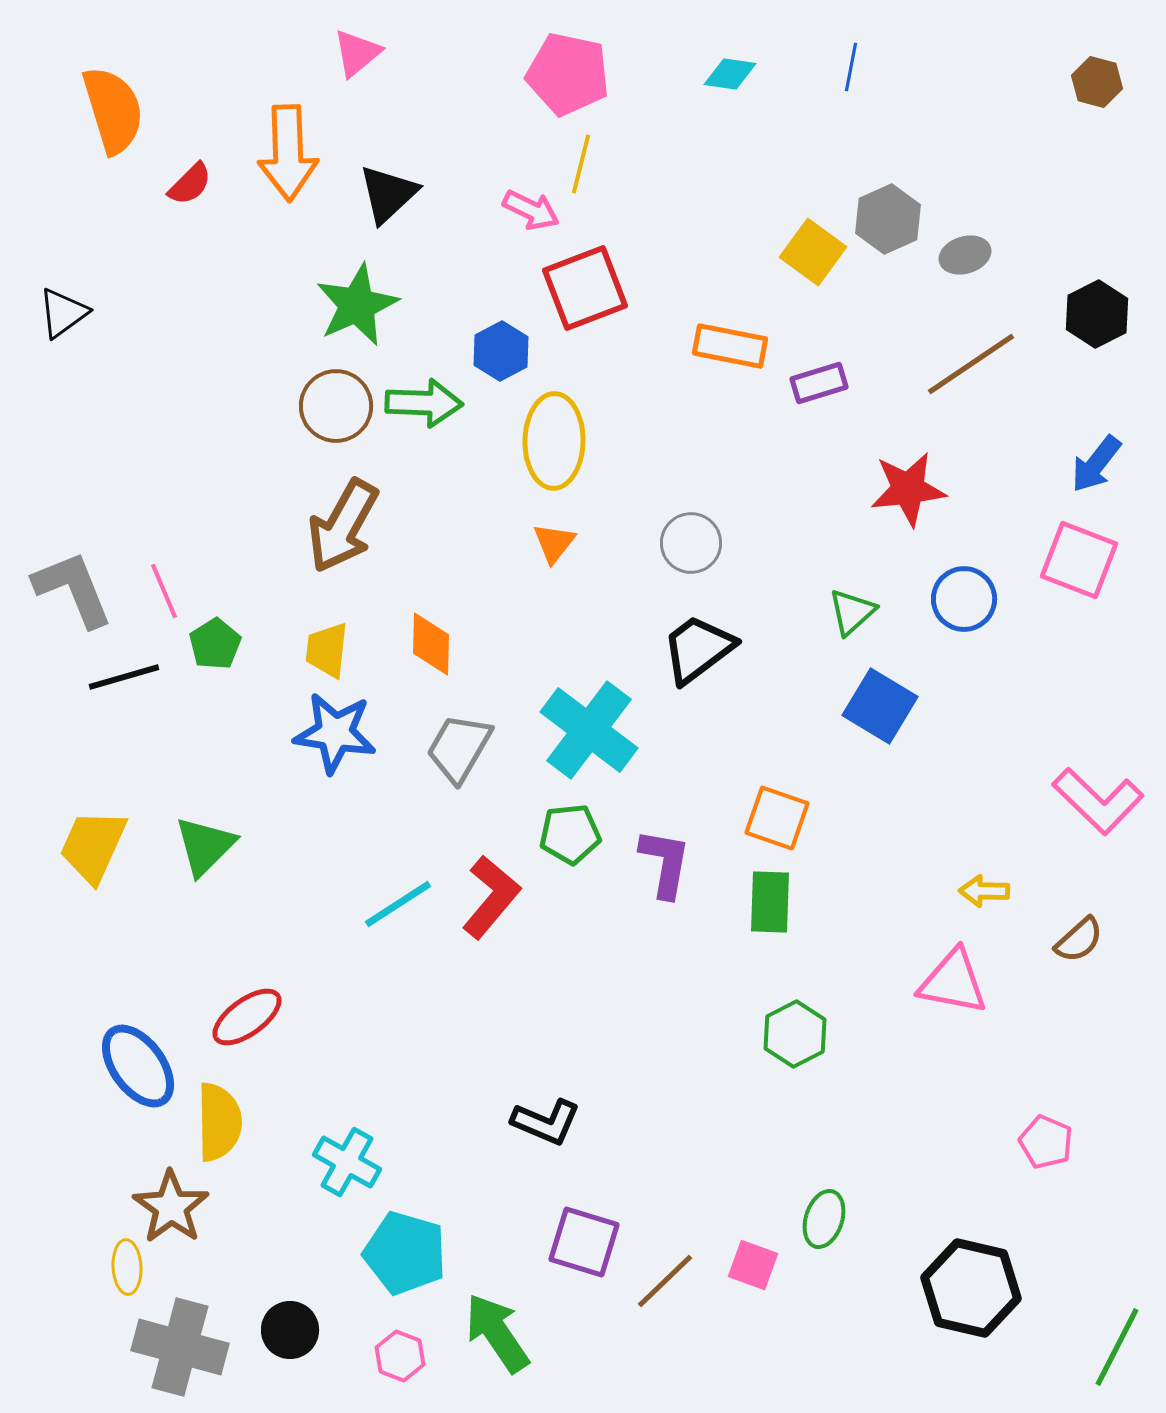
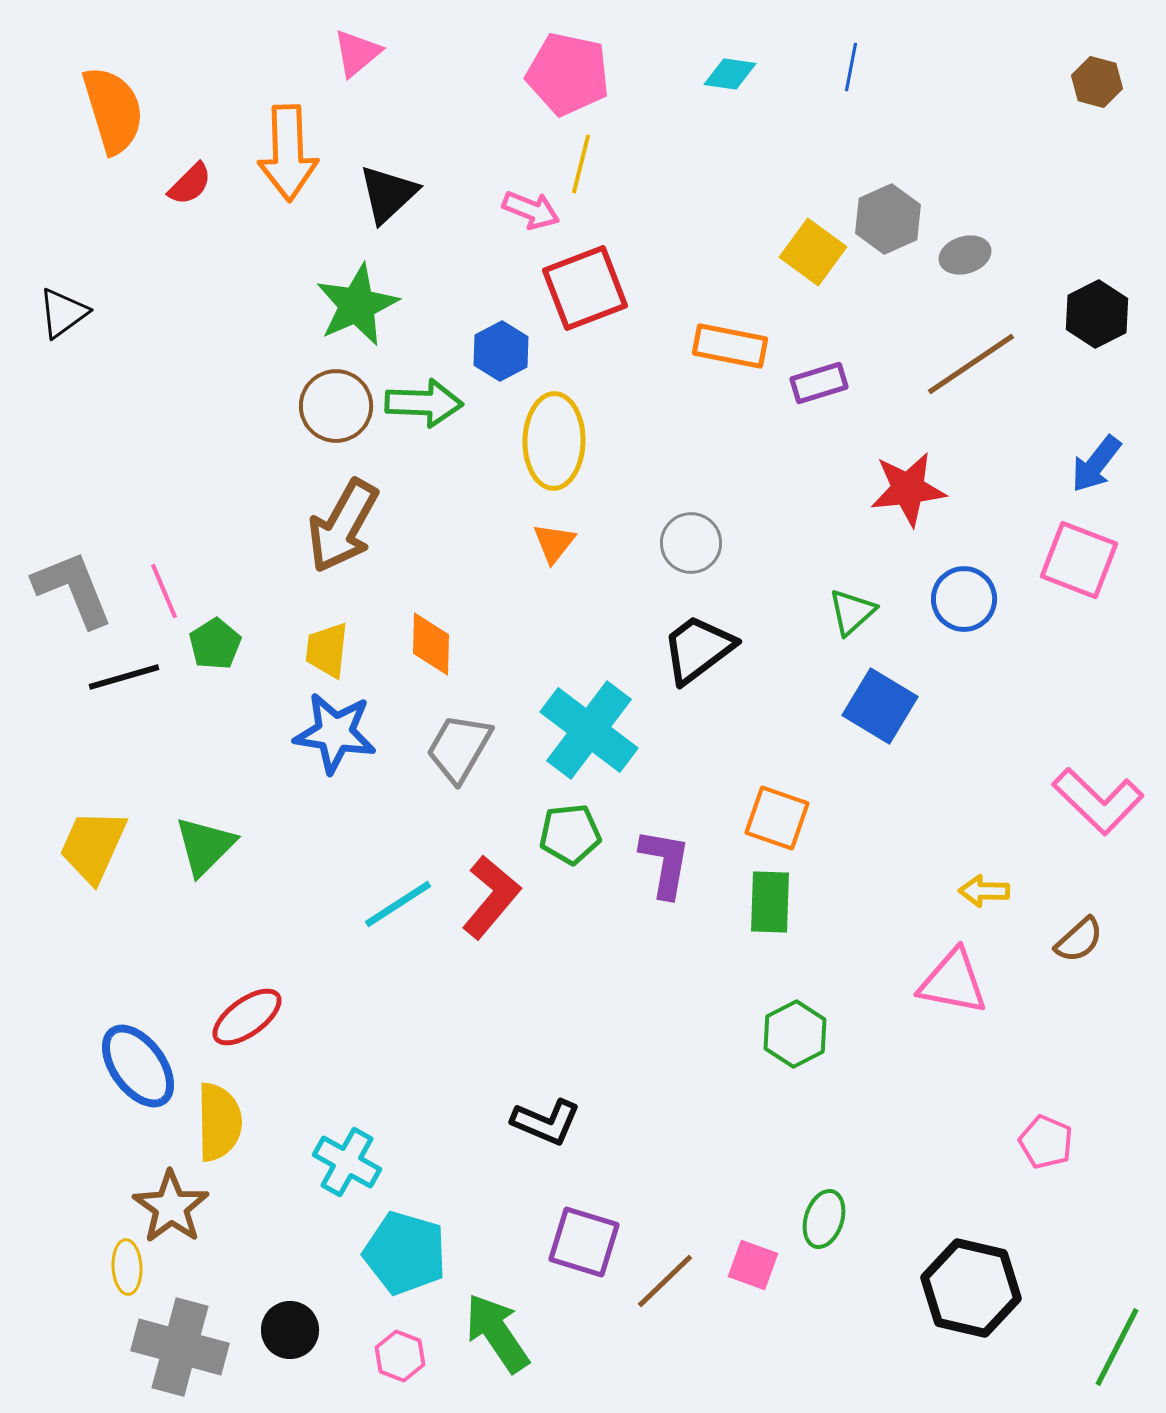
pink arrow at (531, 210): rotated 4 degrees counterclockwise
